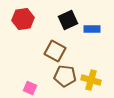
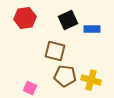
red hexagon: moved 2 px right, 1 px up
brown square: rotated 15 degrees counterclockwise
